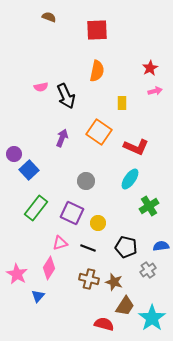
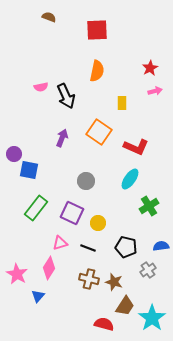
blue square: rotated 36 degrees counterclockwise
